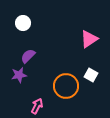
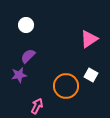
white circle: moved 3 px right, 2 px down
